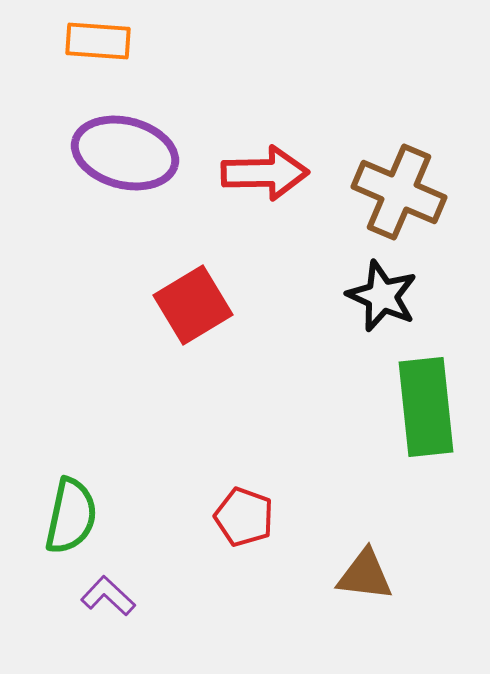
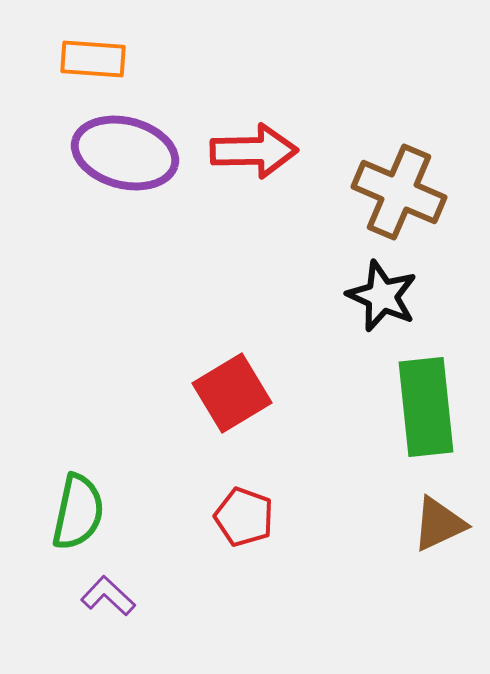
orange rectangle: moved 5 px left, 18 px down
red arrow: moved 11 px left, 22 px up
red square: moved 39 px right, 88 px down
green semicircle: moved 7 px right, 4 px up
brown triangle: moved 74 px right, 51 px up; rotated 32 degrees counterclockwise
